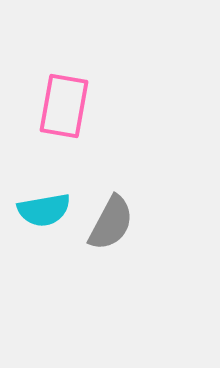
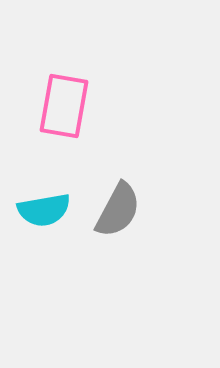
gray semicircle: moved 7 px right, 13 px up
